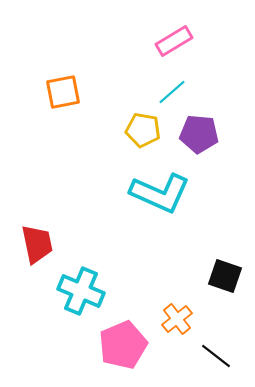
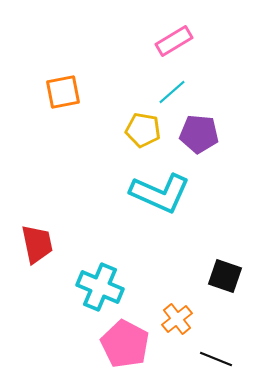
cyan cross: moved 19 px right, 4 px up
pink pentagon: moved 2 px right, 1 px up; rotated 21 degrees counterclockwise
black line: moved 3 px down; rotated 16 degrees counterclockwise
